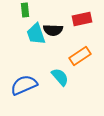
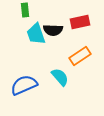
red rectangle: moved 2 px left, 3 px down
